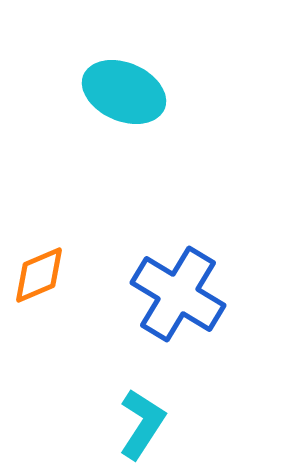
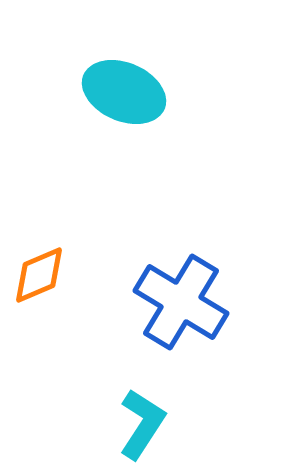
blue cross: moved 3 px right, 8 px down
